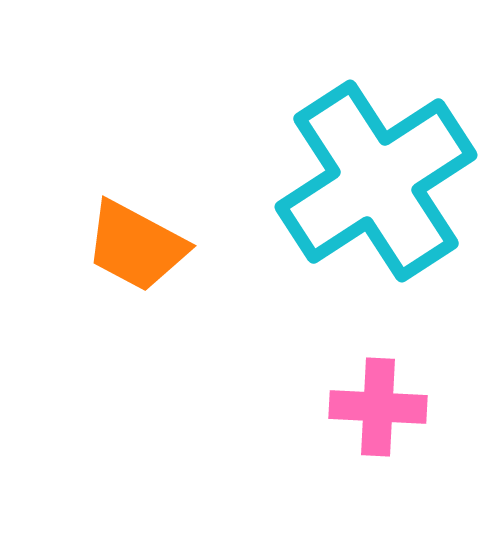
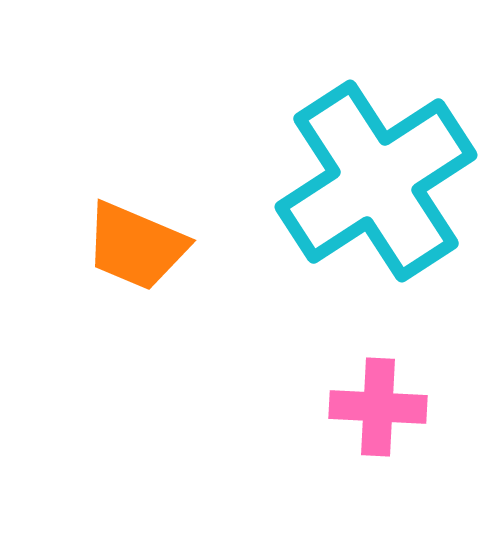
orange trapezoid: rotated 5 degrees counterclockwise
